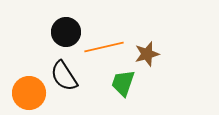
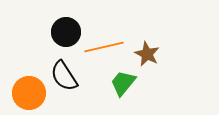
brown star: rotated 30 degrees counterclockwise
green trapezoid: rotated 20 degrees clockwise
